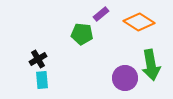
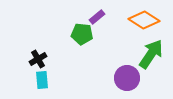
purple rectangle: moved 4 px left, 3 px down
orange diamond: moved 5 px right, 2 px up
green arrow: moved 11 px up; rotated 136 degrees counterclockwise
purple circle: moved 2 px right
